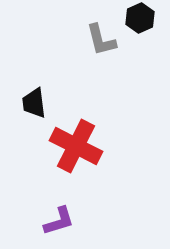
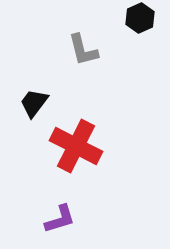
gray L-shape: moved 18 px left, 10 px down
black trapezoid: rotated 44 degrees clockwise
purple L-shape: moved 1 px right, 2 px up
